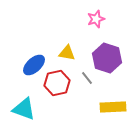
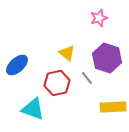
pink star: moved 3 px right, 1 px up
yellow triangle: rotated 30 degrees clockwise
blue ellipse: moved 17 px left
cyan triangle: moved 9 px right
